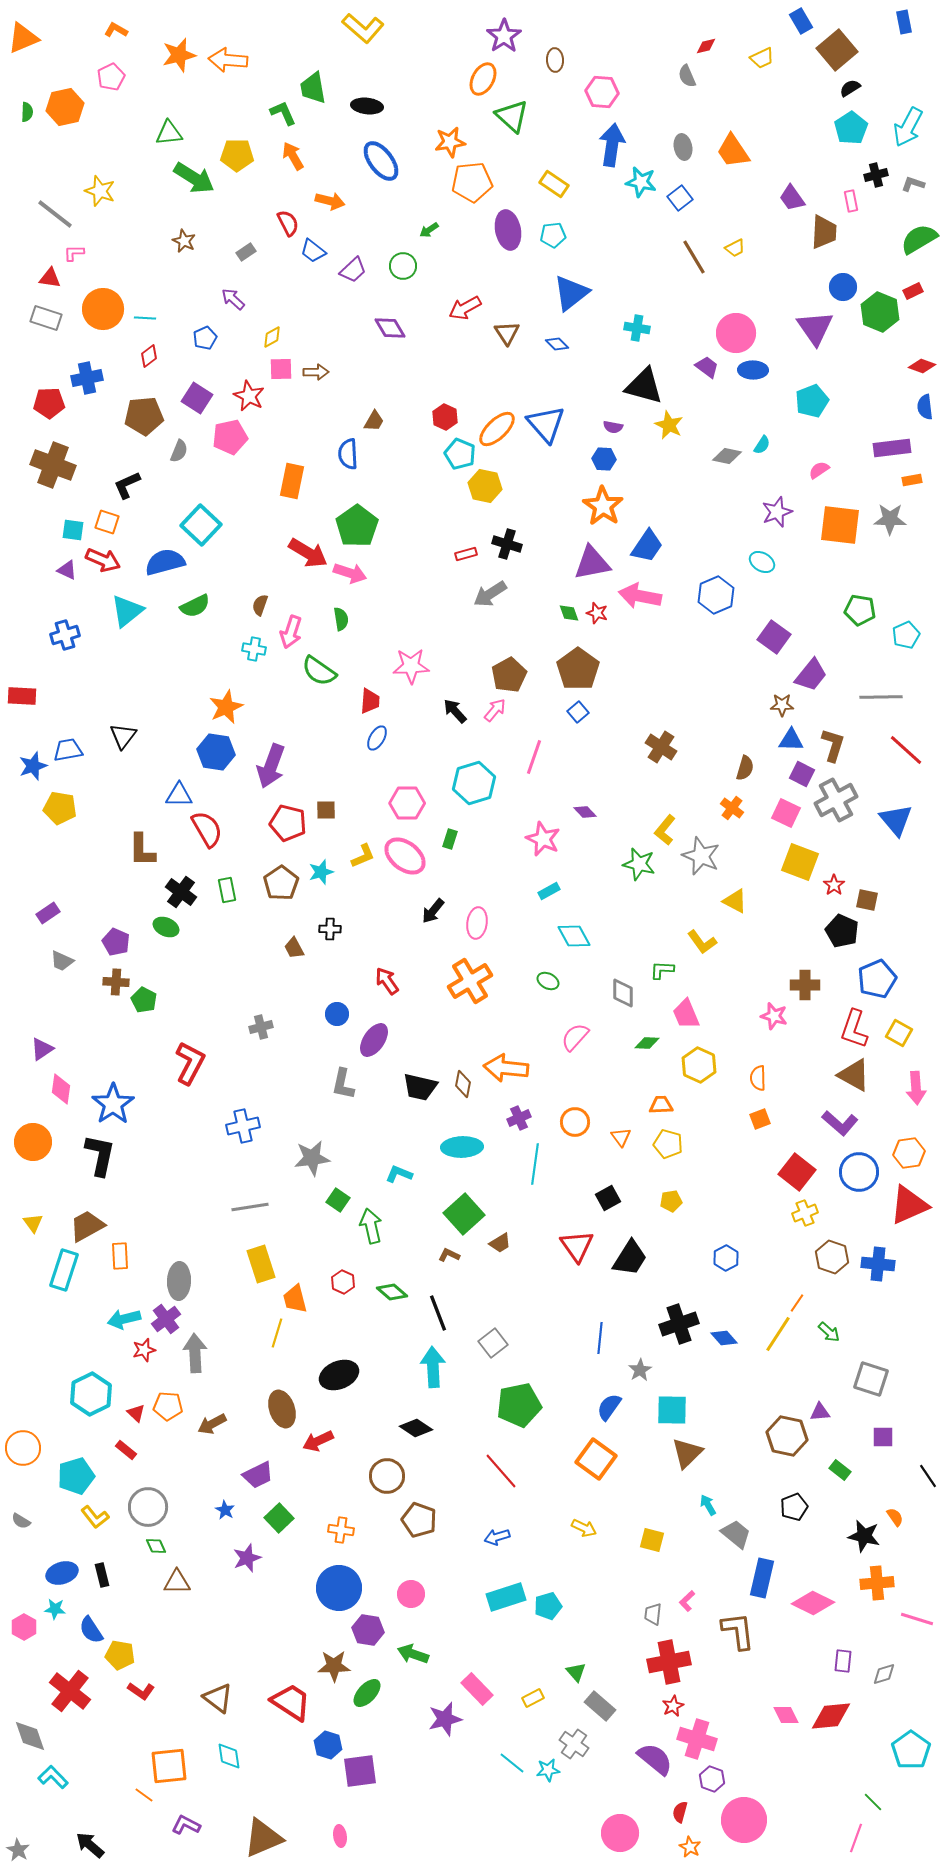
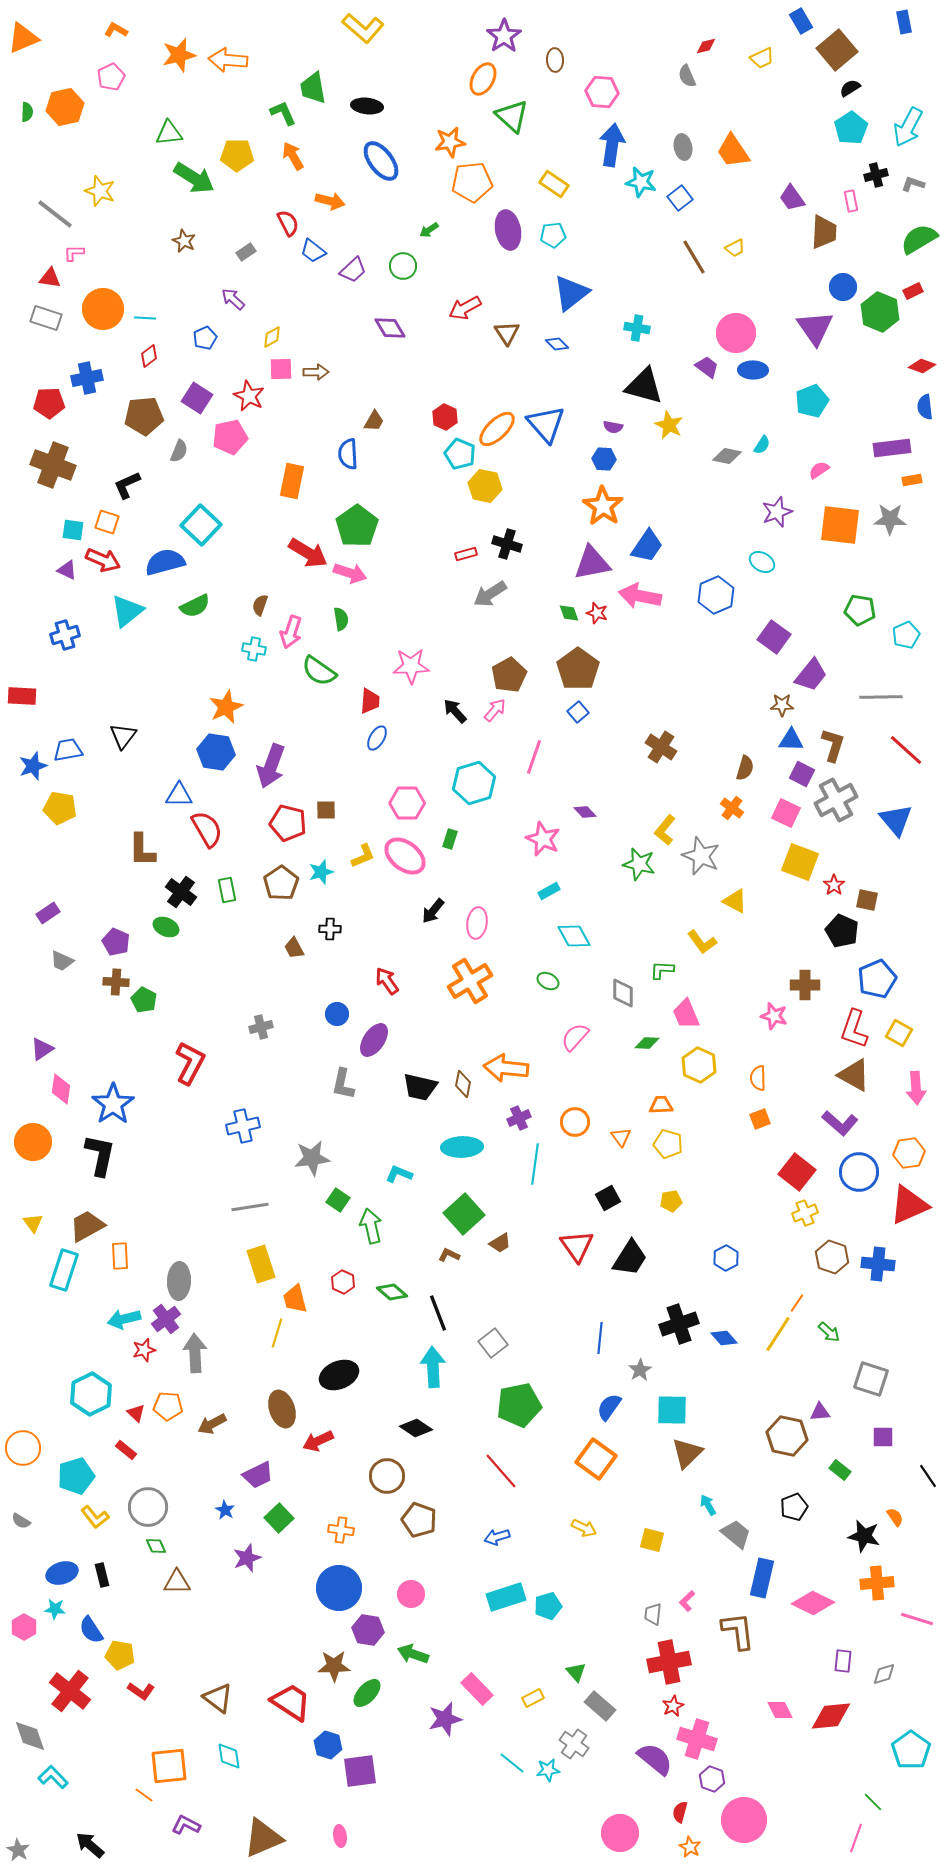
pink diamond at (786, 1715): moved 6 px left, 5 px up
